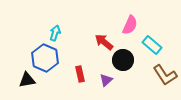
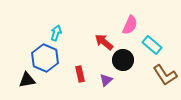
cyan arrow: moved 1 px right
